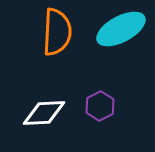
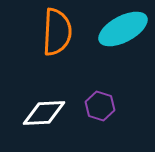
cyan ellipse: moved 2 px right
purple hexagon: rotated 16 degrees counterclockwise
